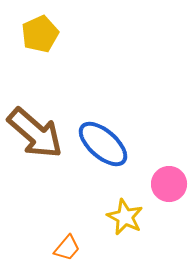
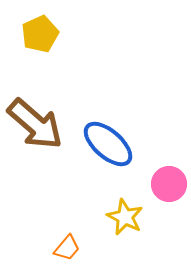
brown arrow: moved 9 px up
blue ellipse: moved 5 px right
